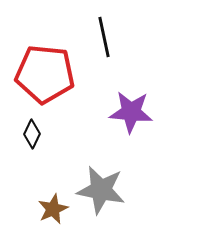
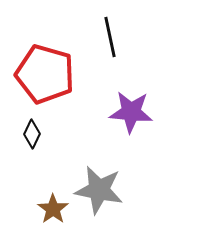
black line: moved 6 px right
red pentagon: rotated 10 degrees clockwise
gray star: moved 2 px left
brown star: rotated 12 degrees counterclockwise
